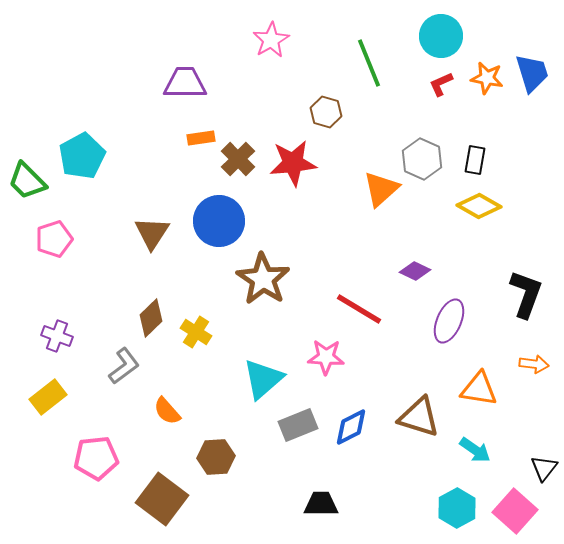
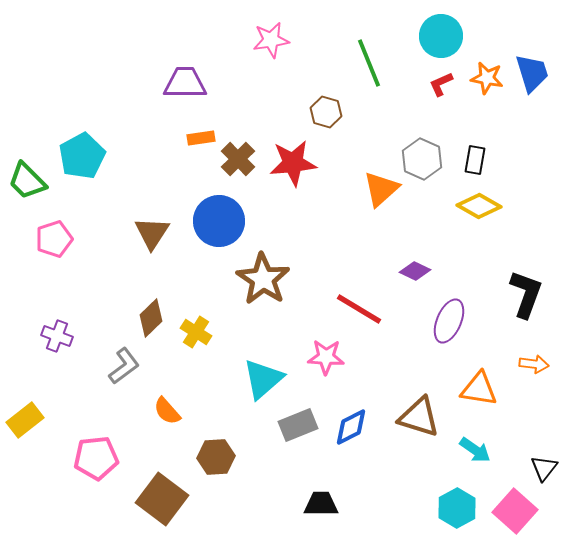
pink star at (271, 40): rotated 21 degrees clockwise
yellow rectangle at (48, 397): moved 23 px left, 23 px down
